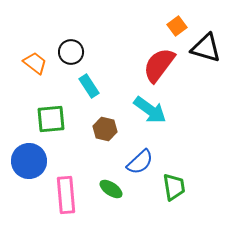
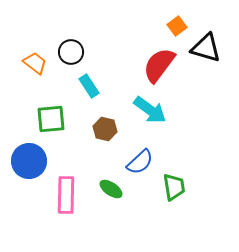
pink rectangle: rotated 6 degrees clockwise
